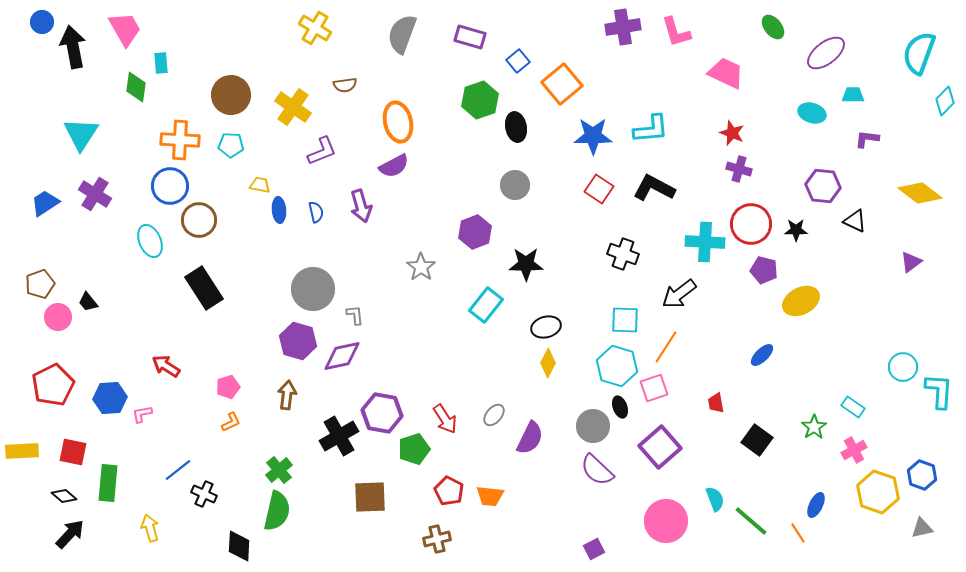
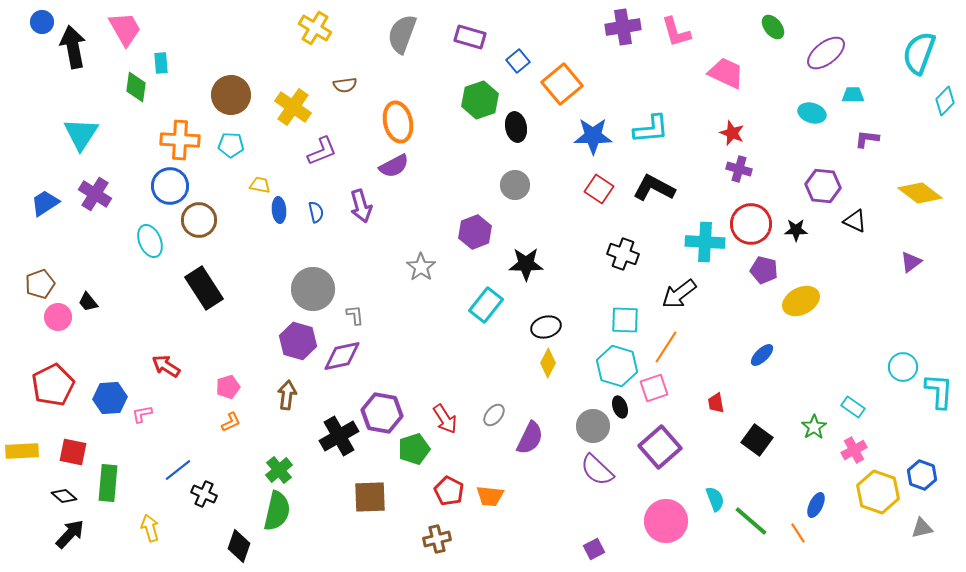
black diamond at (239, 546): rotated 16 degrees clockwise
